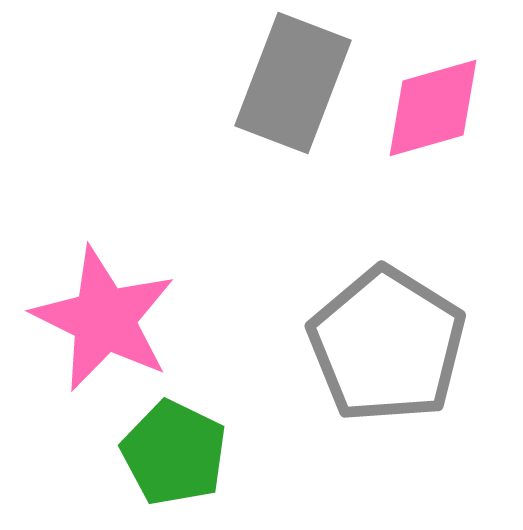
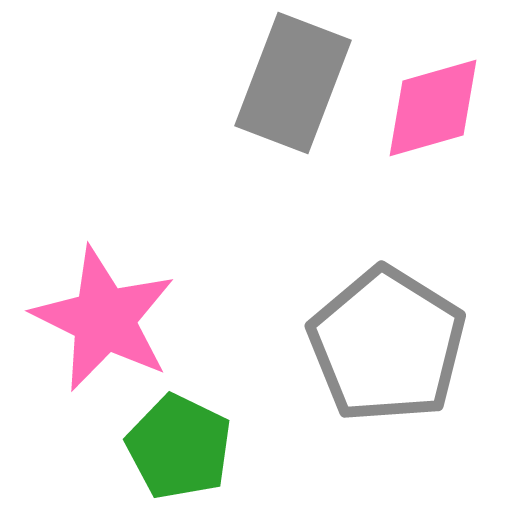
green pentagon: moved 5 px right, 6 px up
